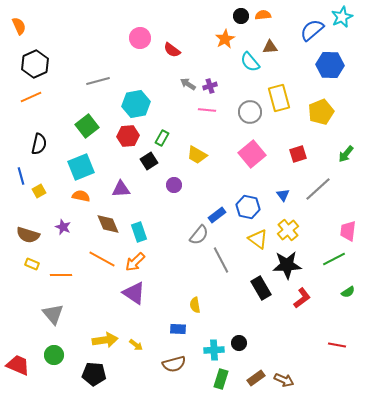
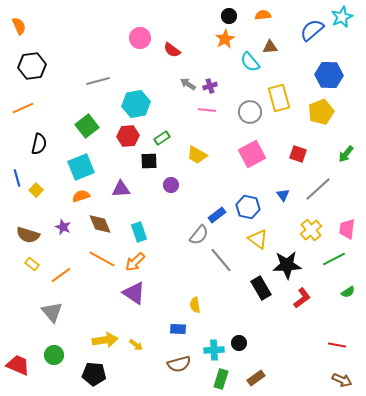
black circle at (241, 16): moved 12 px left
black hexagon at (35, 64): moved 3 px left, 2 px down; rotated 16 degrees clockwise
blue hexagon at (330, 65): moved 1 px left, 10 px down
orange line at (31, 97): moved 8 px left, 11 px down
green rectangle at (162, 138): rotated 28 degrees clockwise
pink square at (252, 154): rotated 12 degrees clockwise
red square at (298, 154): rotated 36 degrees clockwise
black square at (149, 161): rotated 30 degrees clockwise
blue line at (21, 176): moved 4 px left, 2 px down
purple circle at (174, 185): moved 3 px left
yellow square at (39, 191): moved 3 px left, 1 px up; rotated 16 degrees counterclockwise
orange semicircle at (81, 196): rotated 30 degrees counterclockwise
brown diamond at (108, 224): moved 8 px left
yellow cross at (288, 230): moved 23 px right
pink trapezoid at (348, 231): moved 1 px left, 2 px up
gray line at (221, 260): rotated 12 degrees counterclockwise
yellow rectangle at (32, 264): rotated 16 degrees clockwise
orange line at (61, 275): rotated 35 degrees counterclockwise
gray triangle at (53, 314): moved 1 px left, 2 px up
brown semicircle at (174, 364): moved 5 px right
brown arrow at (284, 380): moved 58 px right
